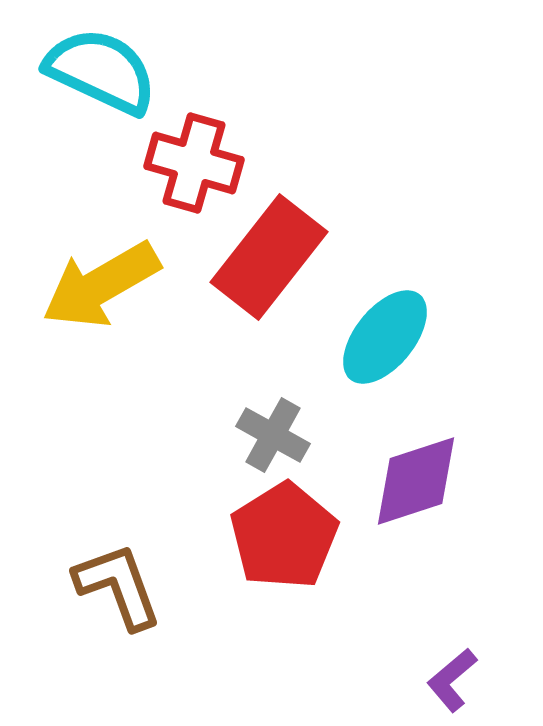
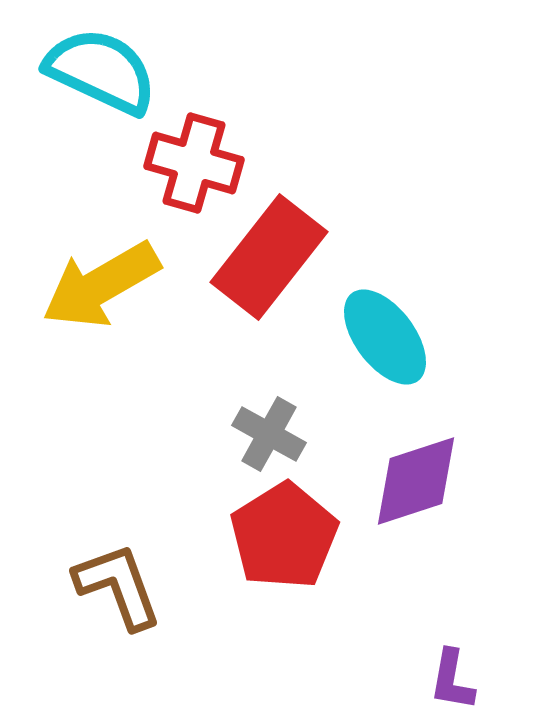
cyan ellipse: rotated 76 degrees counterclockwise
gray cross: moved 4 px left, 1 px up
purple L-shape: rotated 40 degrees counterclockwise
